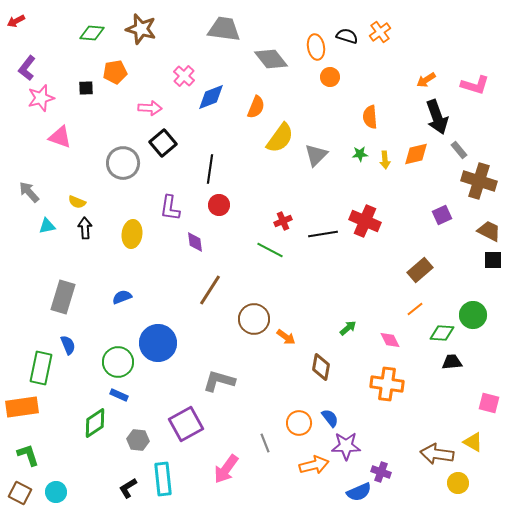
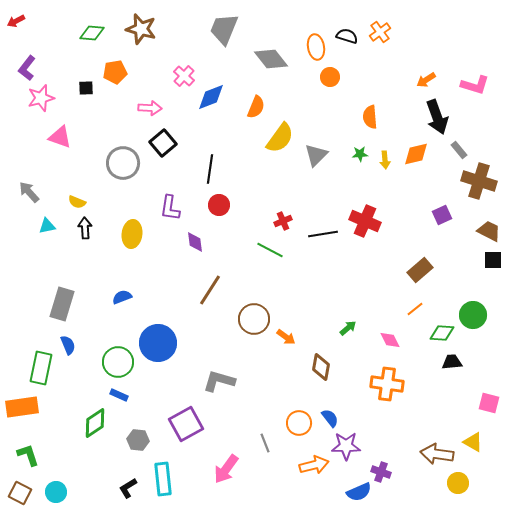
gray trapezoid at (224, 29): rotated 76 degrees counterclockwise
gray rectangle at (63, 297): moved 1 px left, 7 px down
